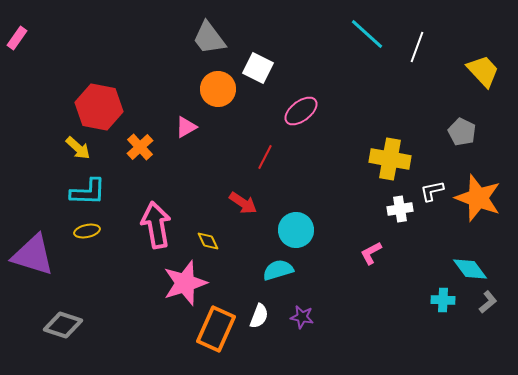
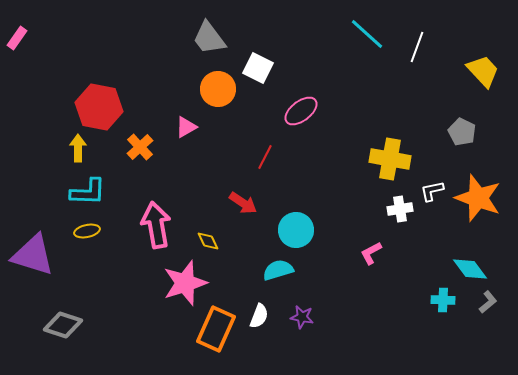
yellow arrow: rotated 132 degrees counterclockwise
